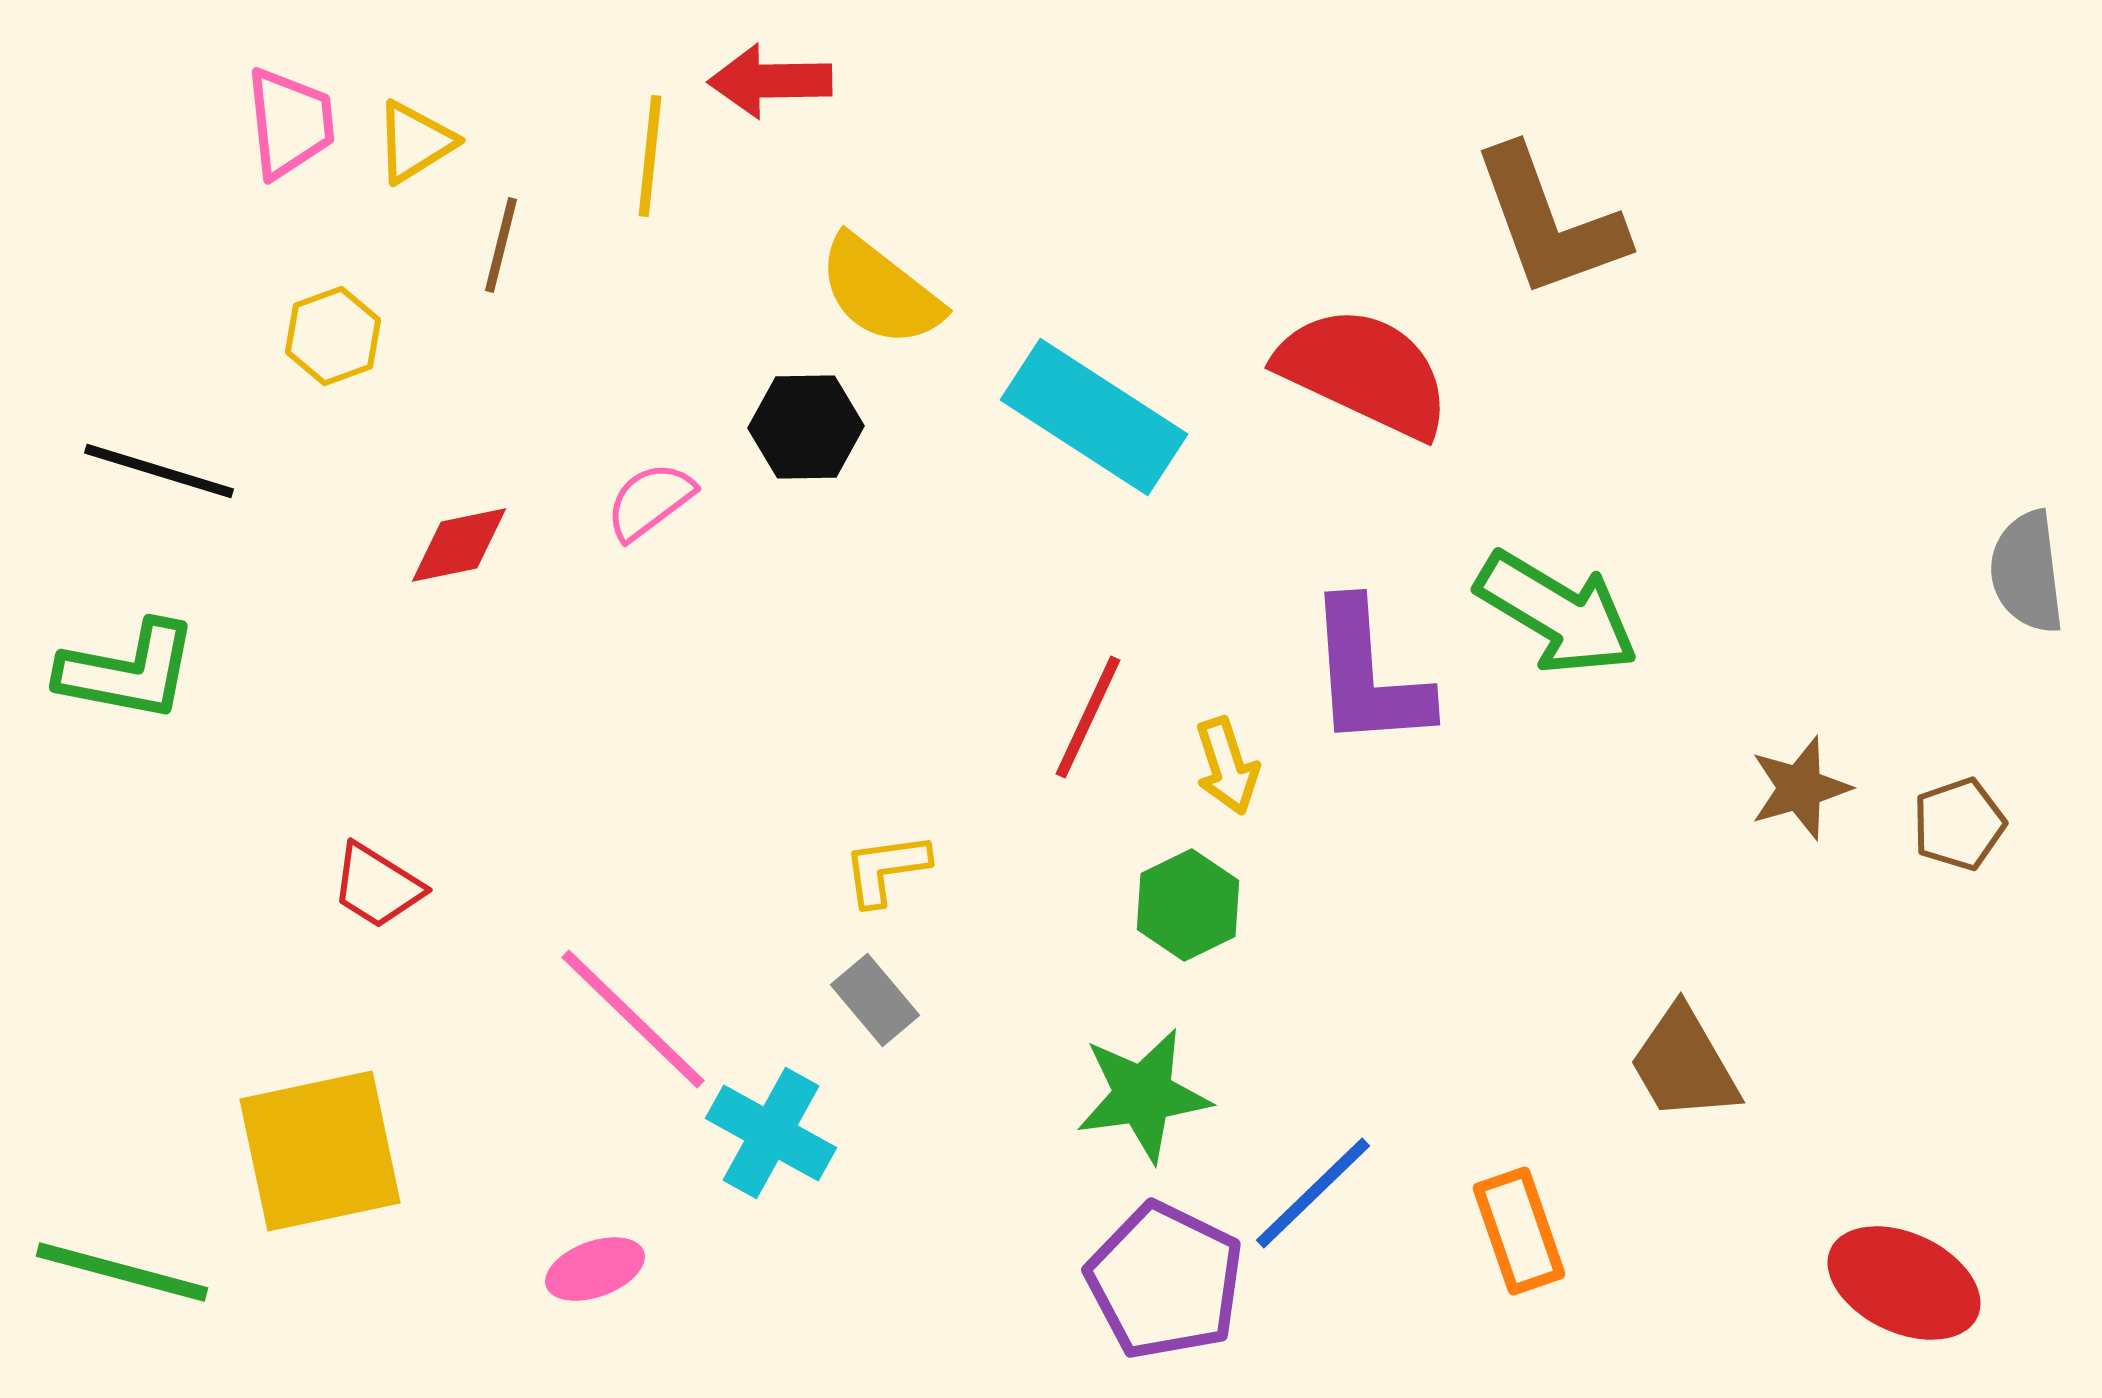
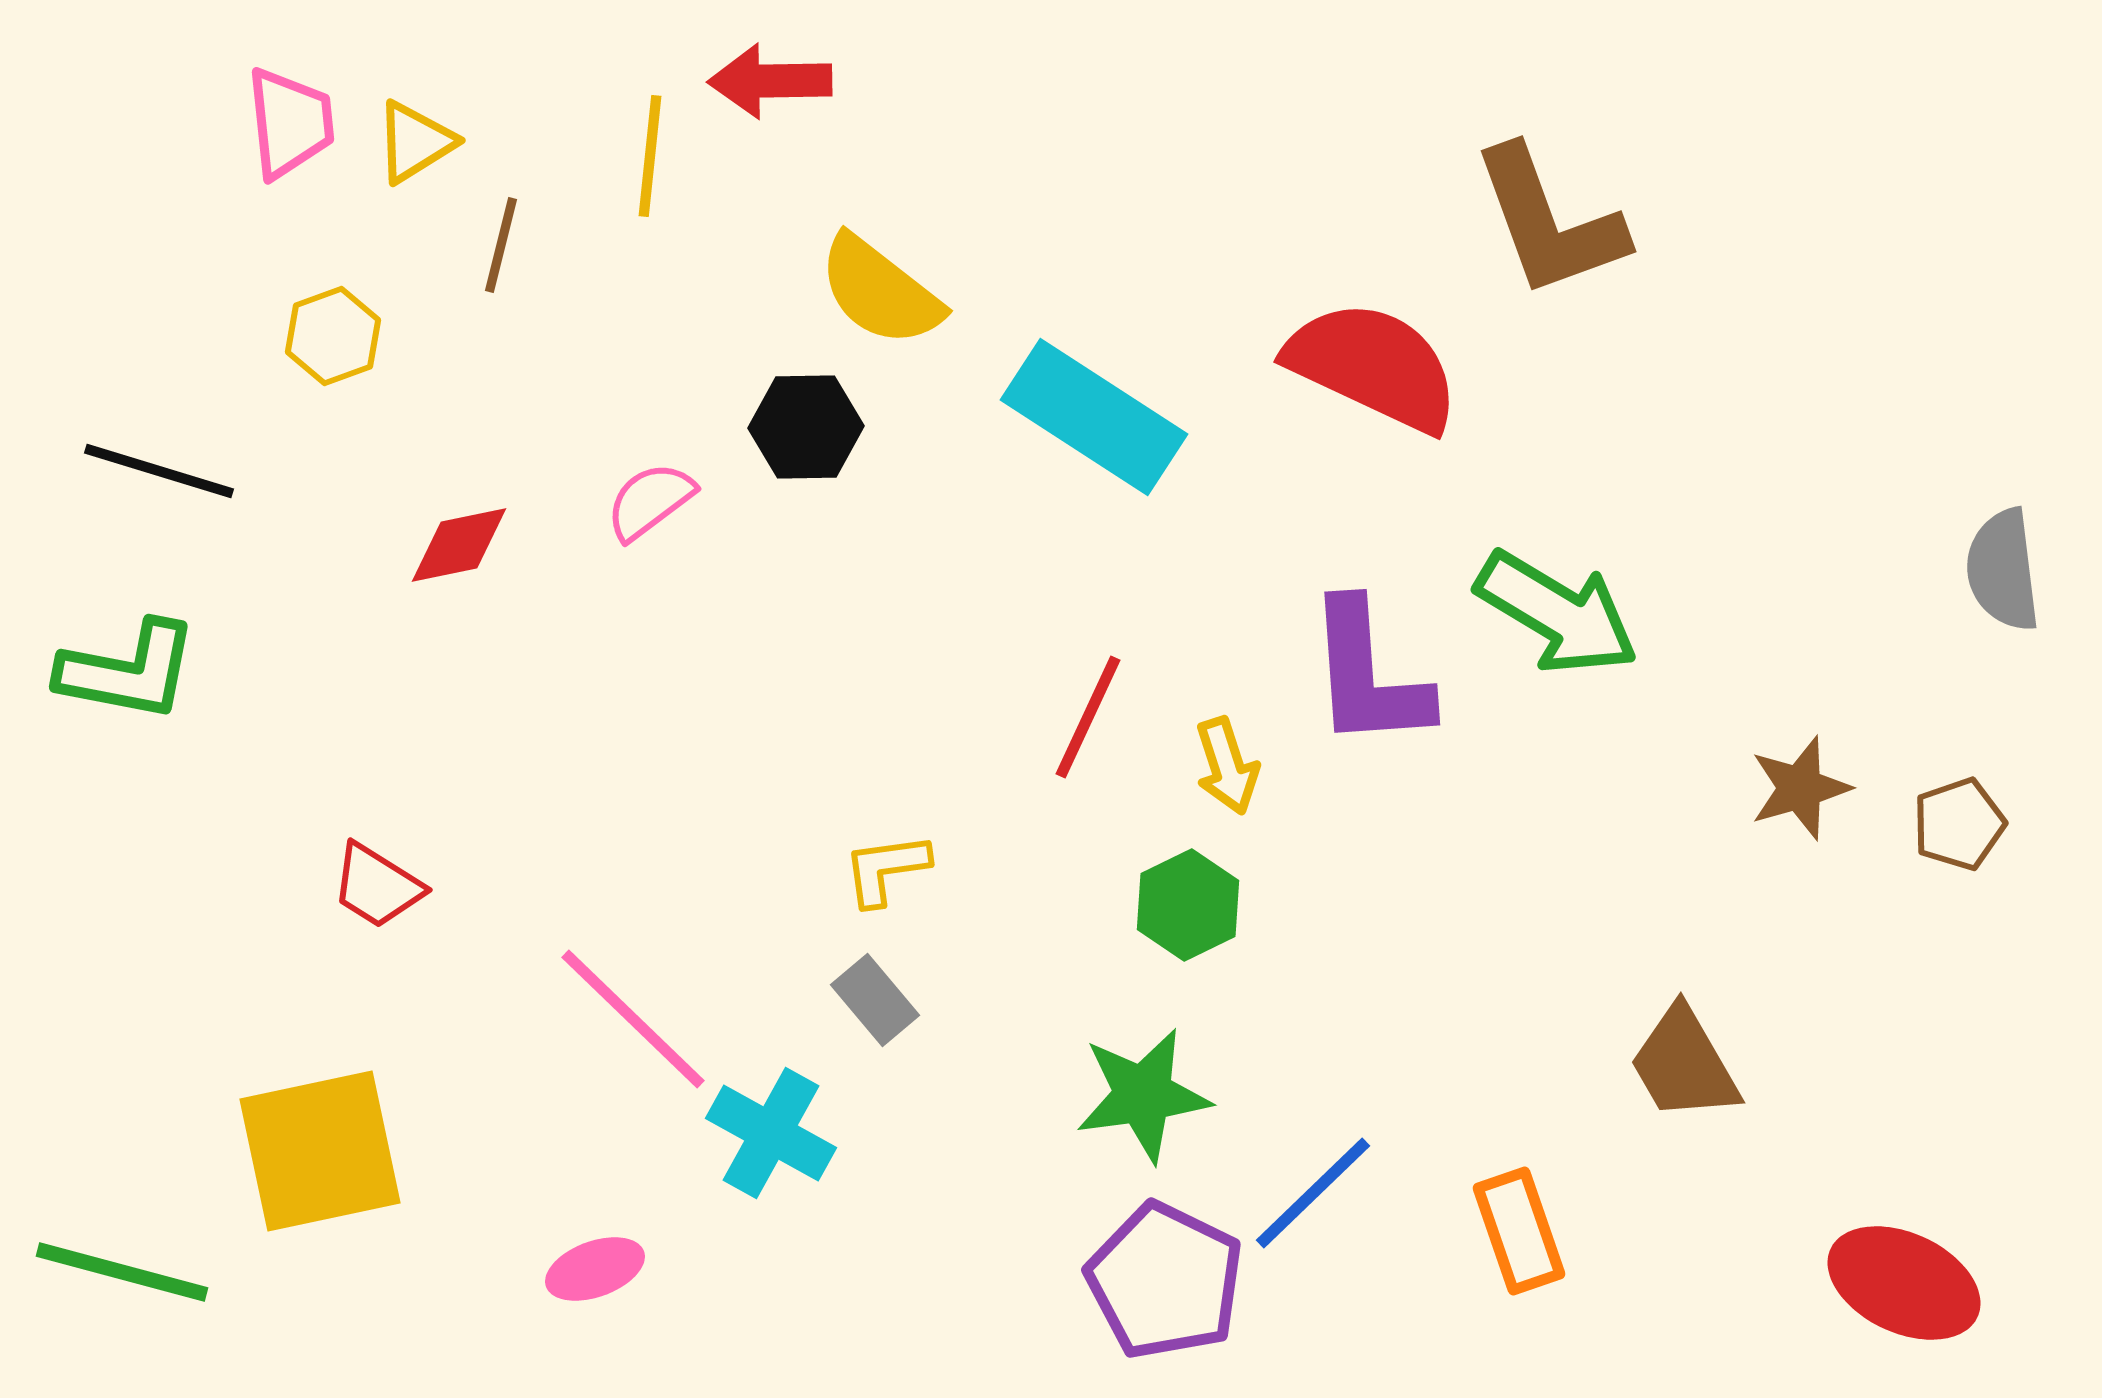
red semicircle: moved 9 px right, 6 px up
gray semicircle: moved 24 px left, 2 px up
